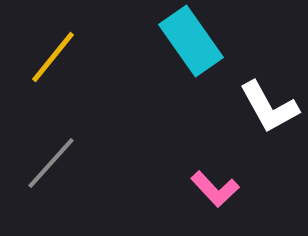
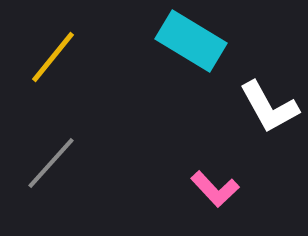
cyan rectangle: rotated 24 degrees counterclockwise
